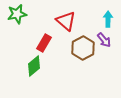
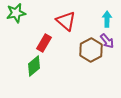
green star: moved 1 px left, 1 px up
cyan arrow: moved 1 px left
purple arrow: moved 3 px right, 1 px down
brown hexagon: moved 8 px right, 2 px down
